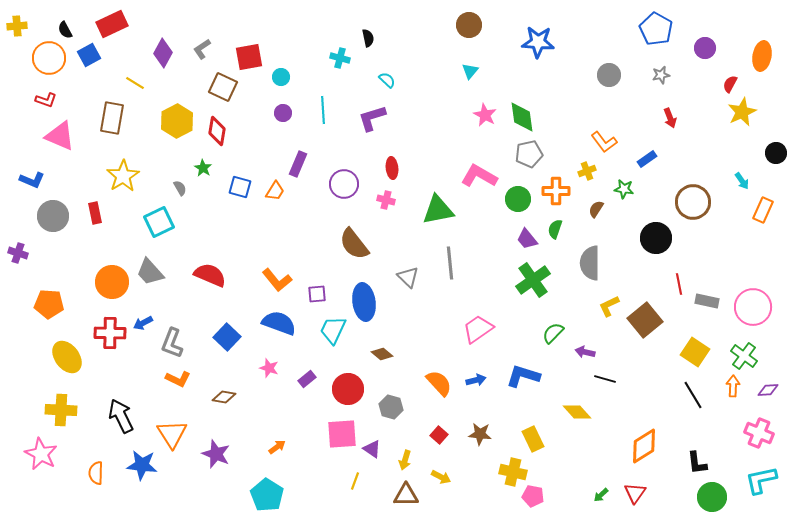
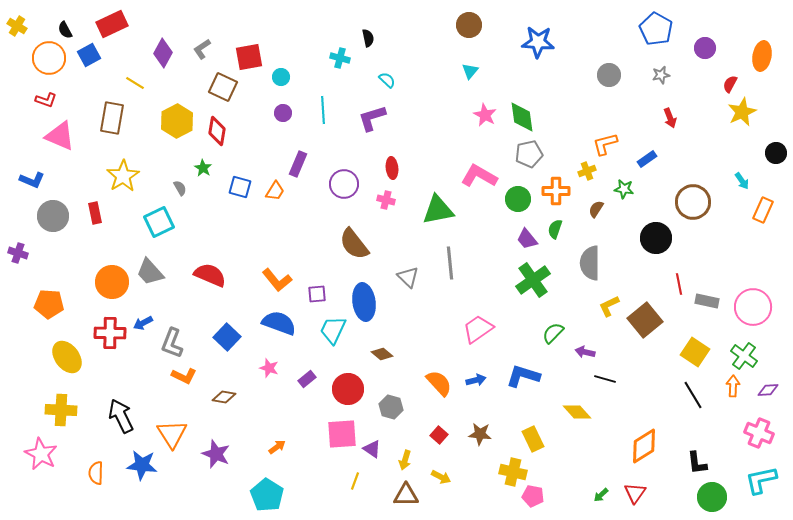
yellow cross at (17, 26): rotated 36 degrees clockwise
orange L-shape at (604, 142): moved 1 px right, 2 px down; rotated 112 degrees clockwise
orange L-shape at (178, 379): moved 6 px right, 3 px up
